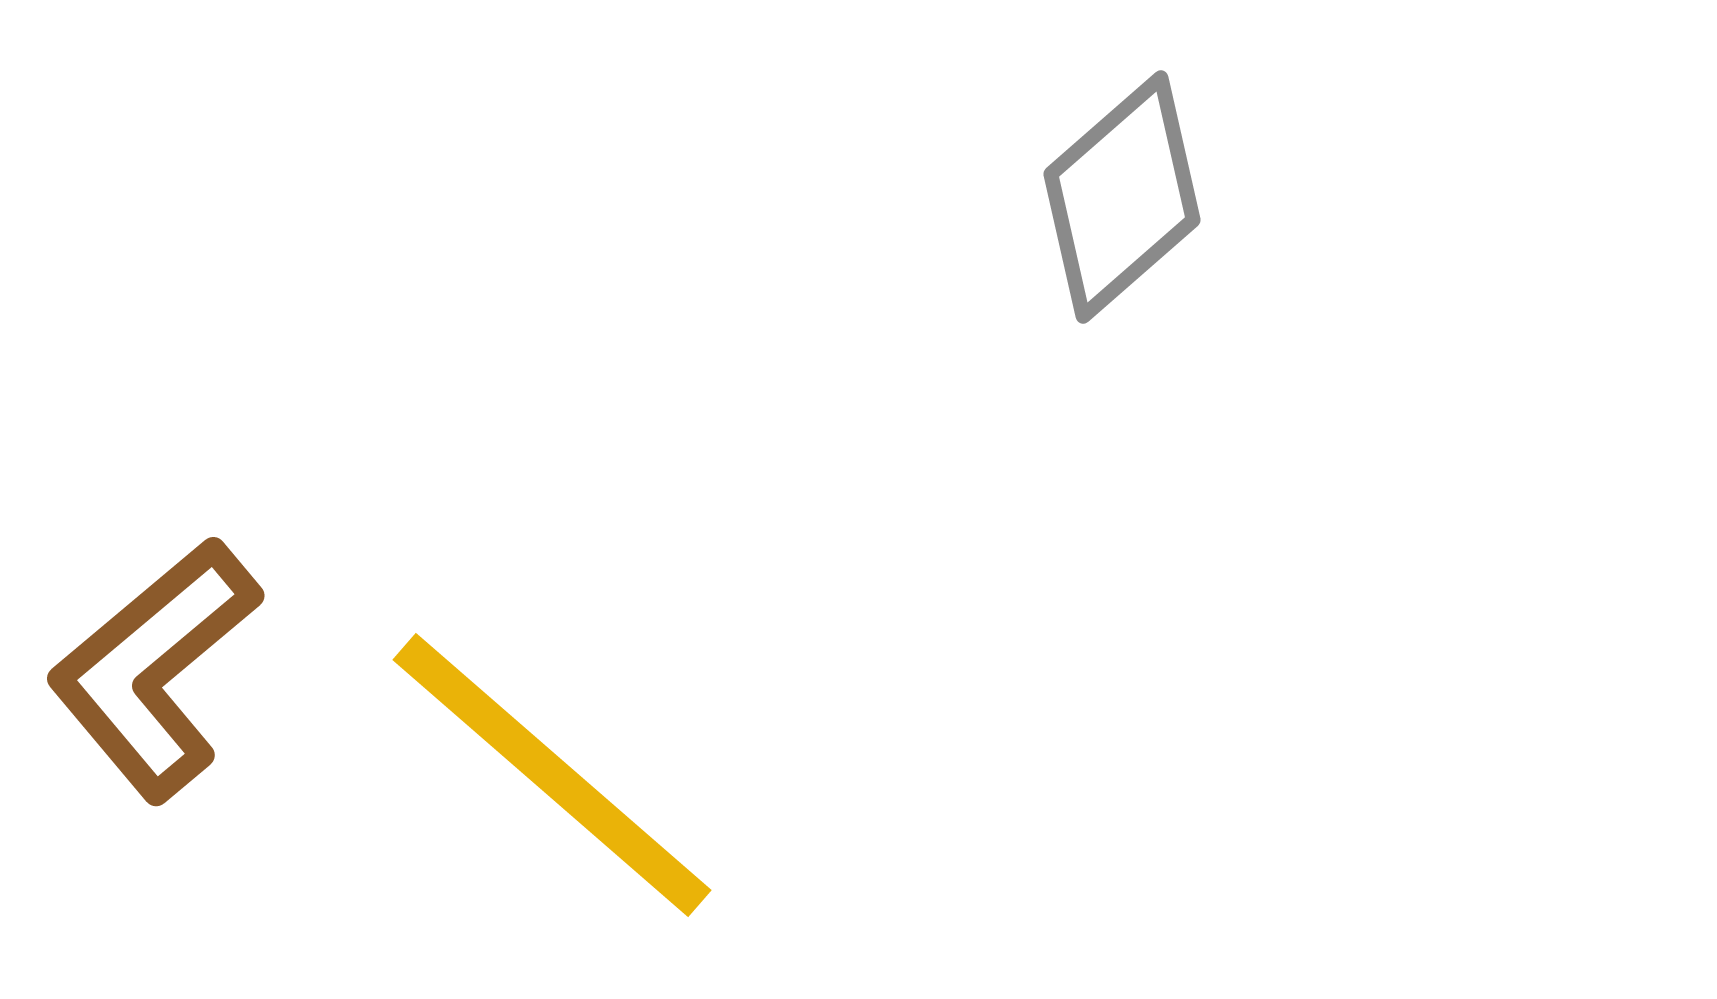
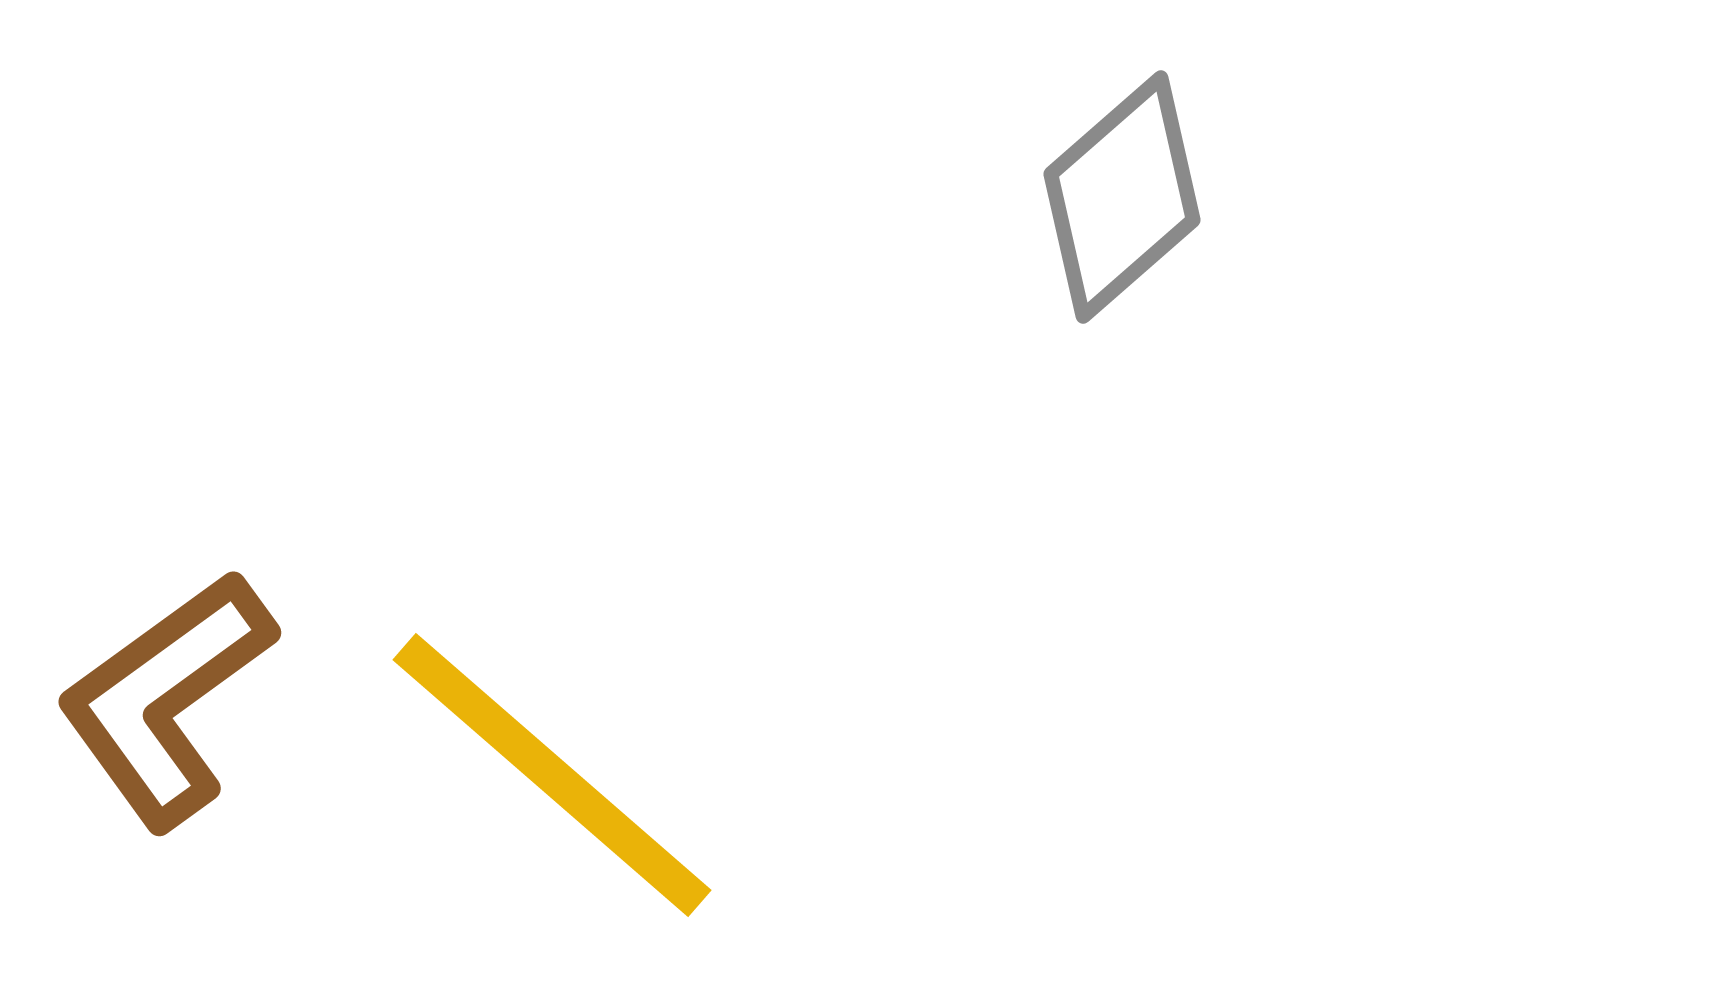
brown L-shape: moved 12 px right, 30 px down; rotated 4 degrees clockwise
